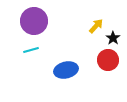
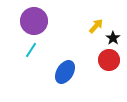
cyan line: rotated 42 degrees counterclockwise
red circle: moved 1 px right
blue ellipse: moved 1 px left, 2 px down; rotated 45 degrees counterclockwise
